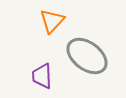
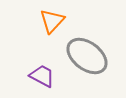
purple trapezoid: rotated 120 degrees clockwise
